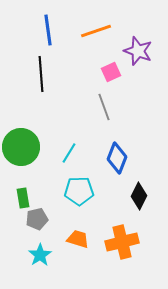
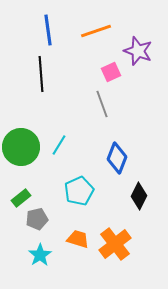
gray line: moved 2 px left, 3 px up
cyan line: moved 10 px left, 8 px up
cyan pentagon: rotated 24 degrees counterclockwise
green rectangle: moved 2 px left; rotated 60 degrees clockwise
orange cross: moved 7 px left, 2 px down; rotated 24 degrees counterclockwise
